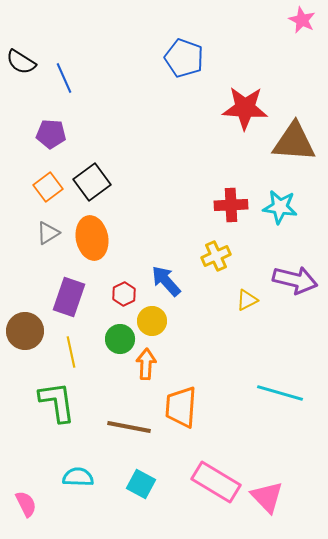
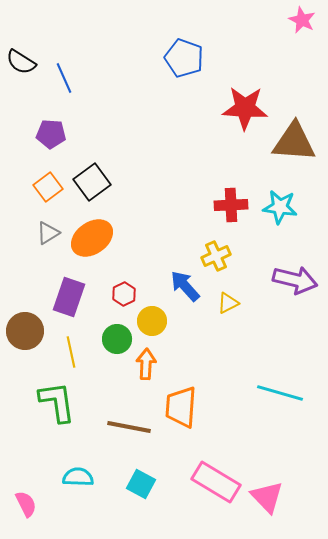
orange ellipse: rotated 66 degrees clockwise
blue arrow: moved 19 px right, 5 px down
yellow triangle: moved 19 px left, 3 px down
green circle: moved 3 px left
